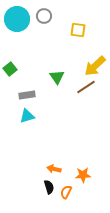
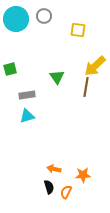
cyan circle: moved 1 px left
green square: rotated 24 degrees clockwise
brown line: rotated 48 degrees counterclockwise
